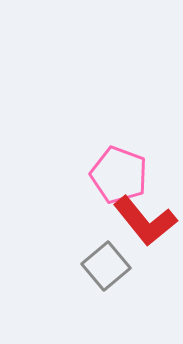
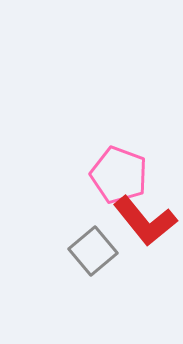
gray square: moved 13 px left, 15 px up
